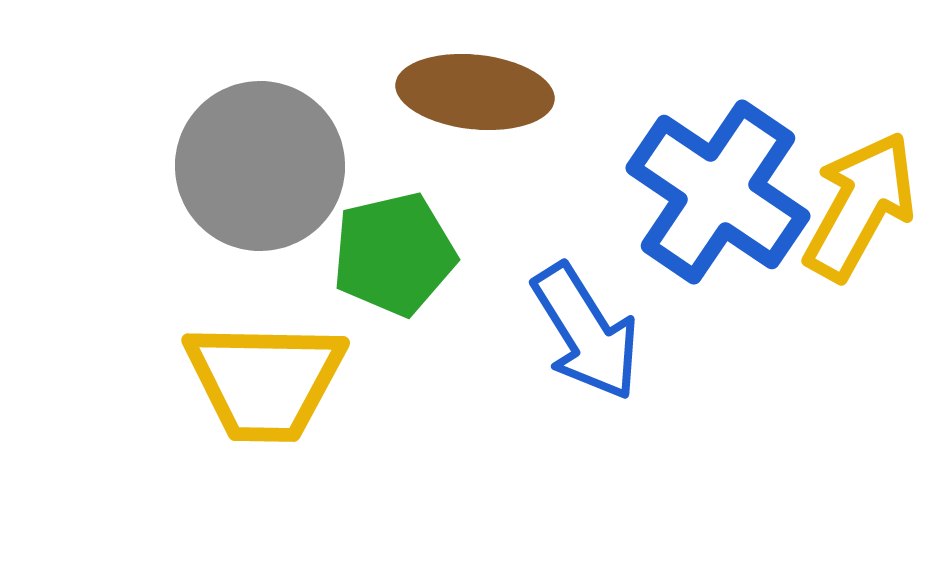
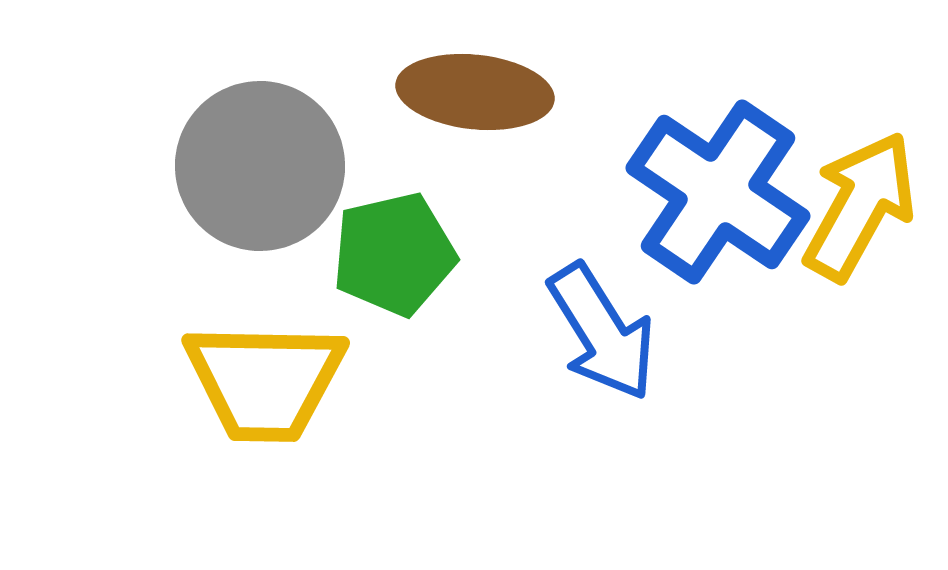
blue arrow: moved 16 px right
